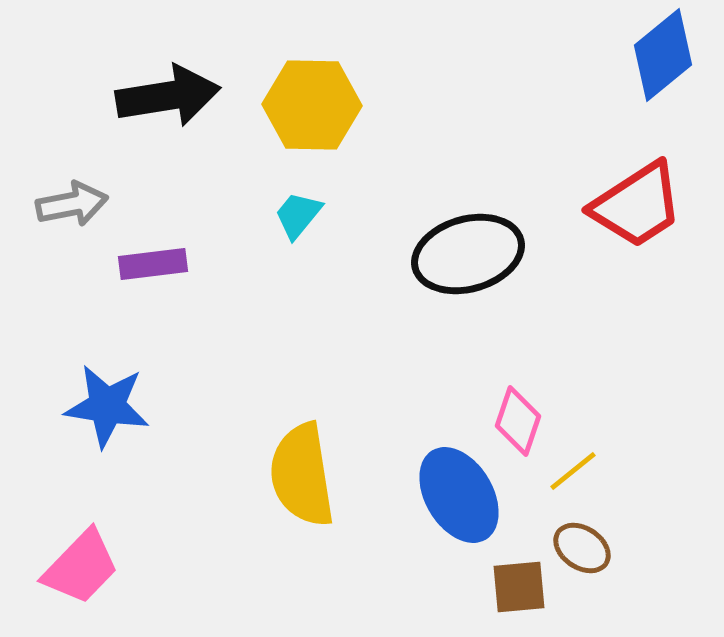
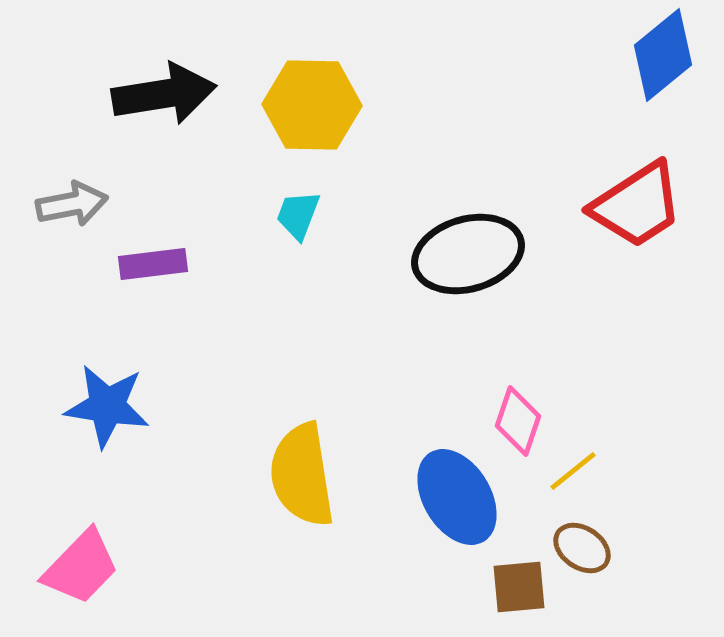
black arrow: moved 4 px left, 2 px up
cyan trapezoid: rotated 18 degrees counterclockwise
blue ellipse: moved 2 px left, 2 px down
